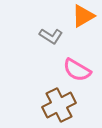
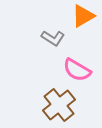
gray L-shape: moved 2 px right, 2 px down
brown cross: rotated 12 degrees counterclockwise
